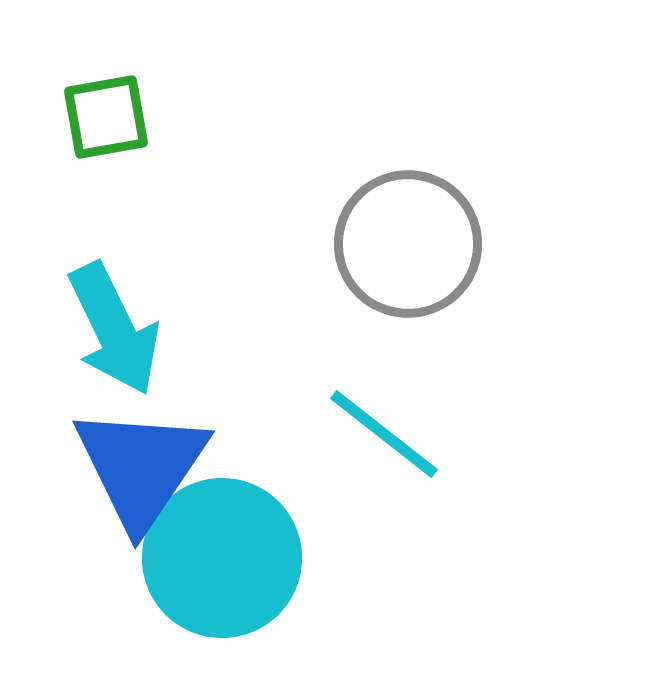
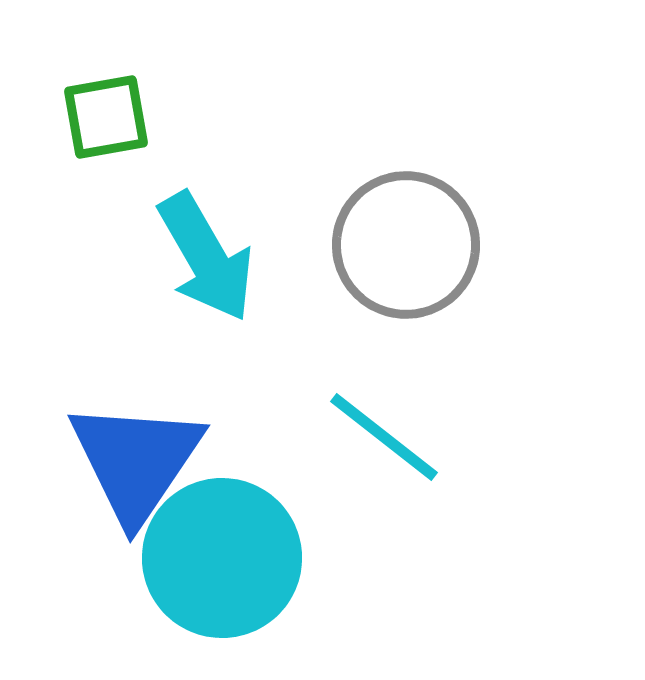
gray circle: moved 2 px left, 1 px down
cyan arrow: moved 92 px right, 72 px up; rotated 4 degrees counterclockwise
cyan line: moved 3 px down
blue triangle: moved 5 px left, 6 px up
